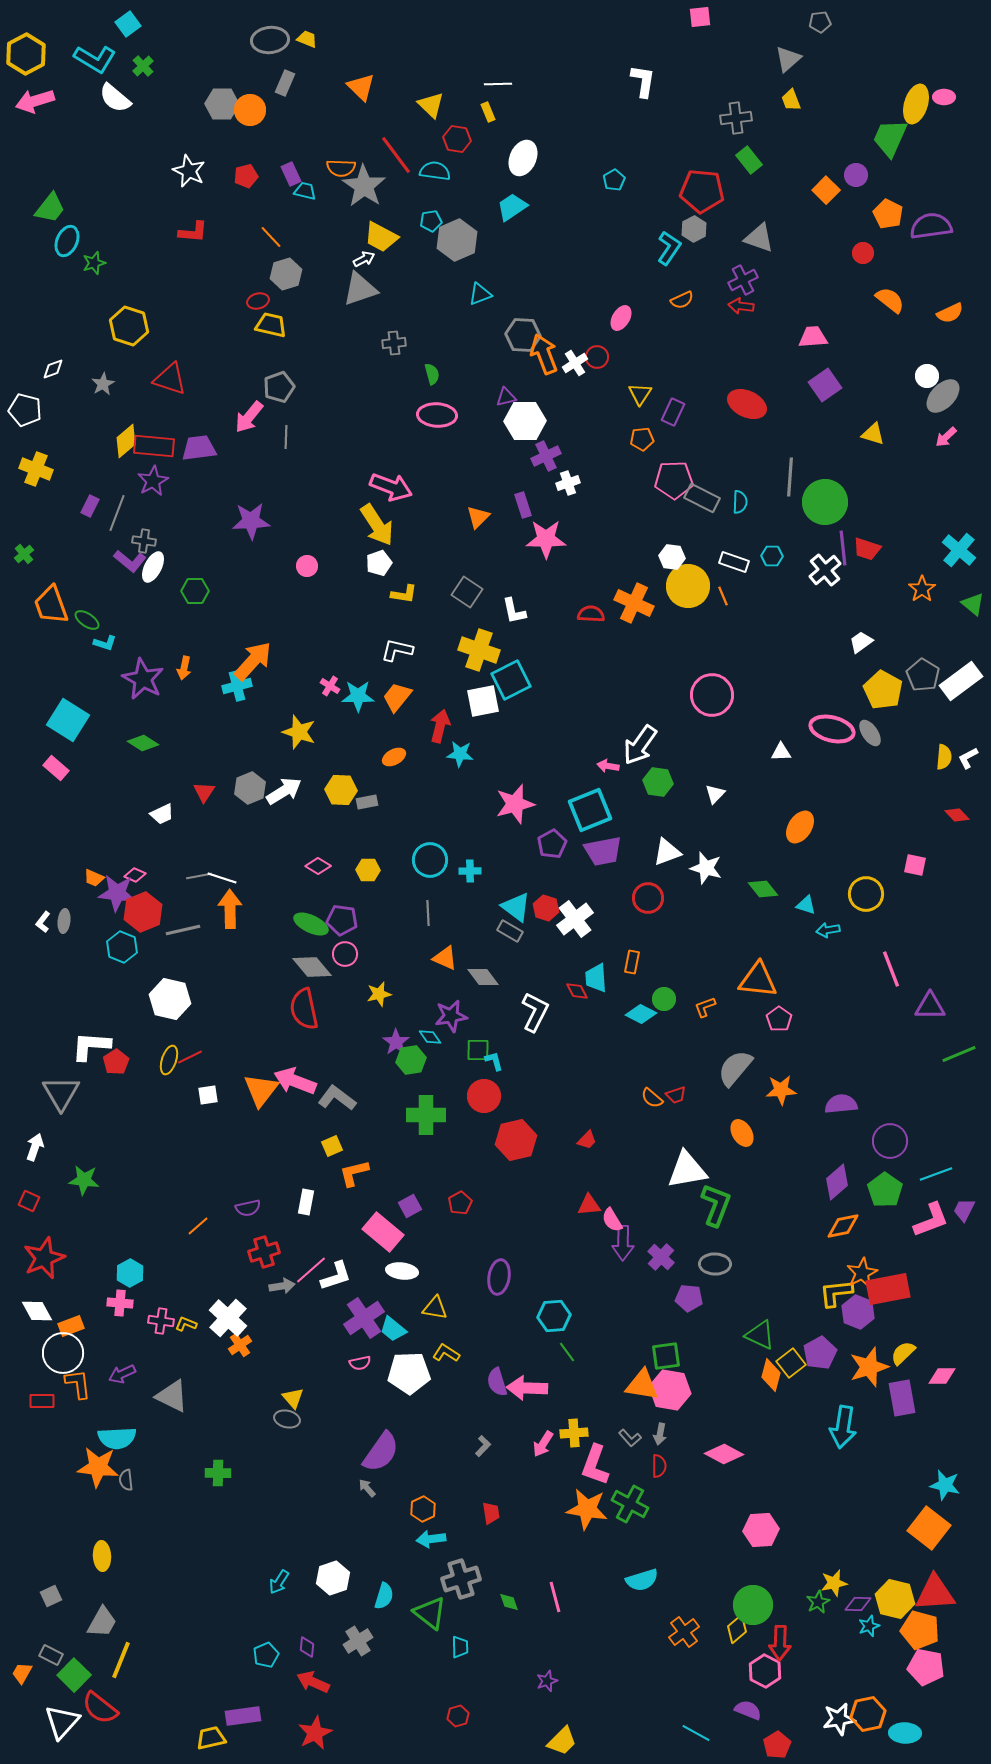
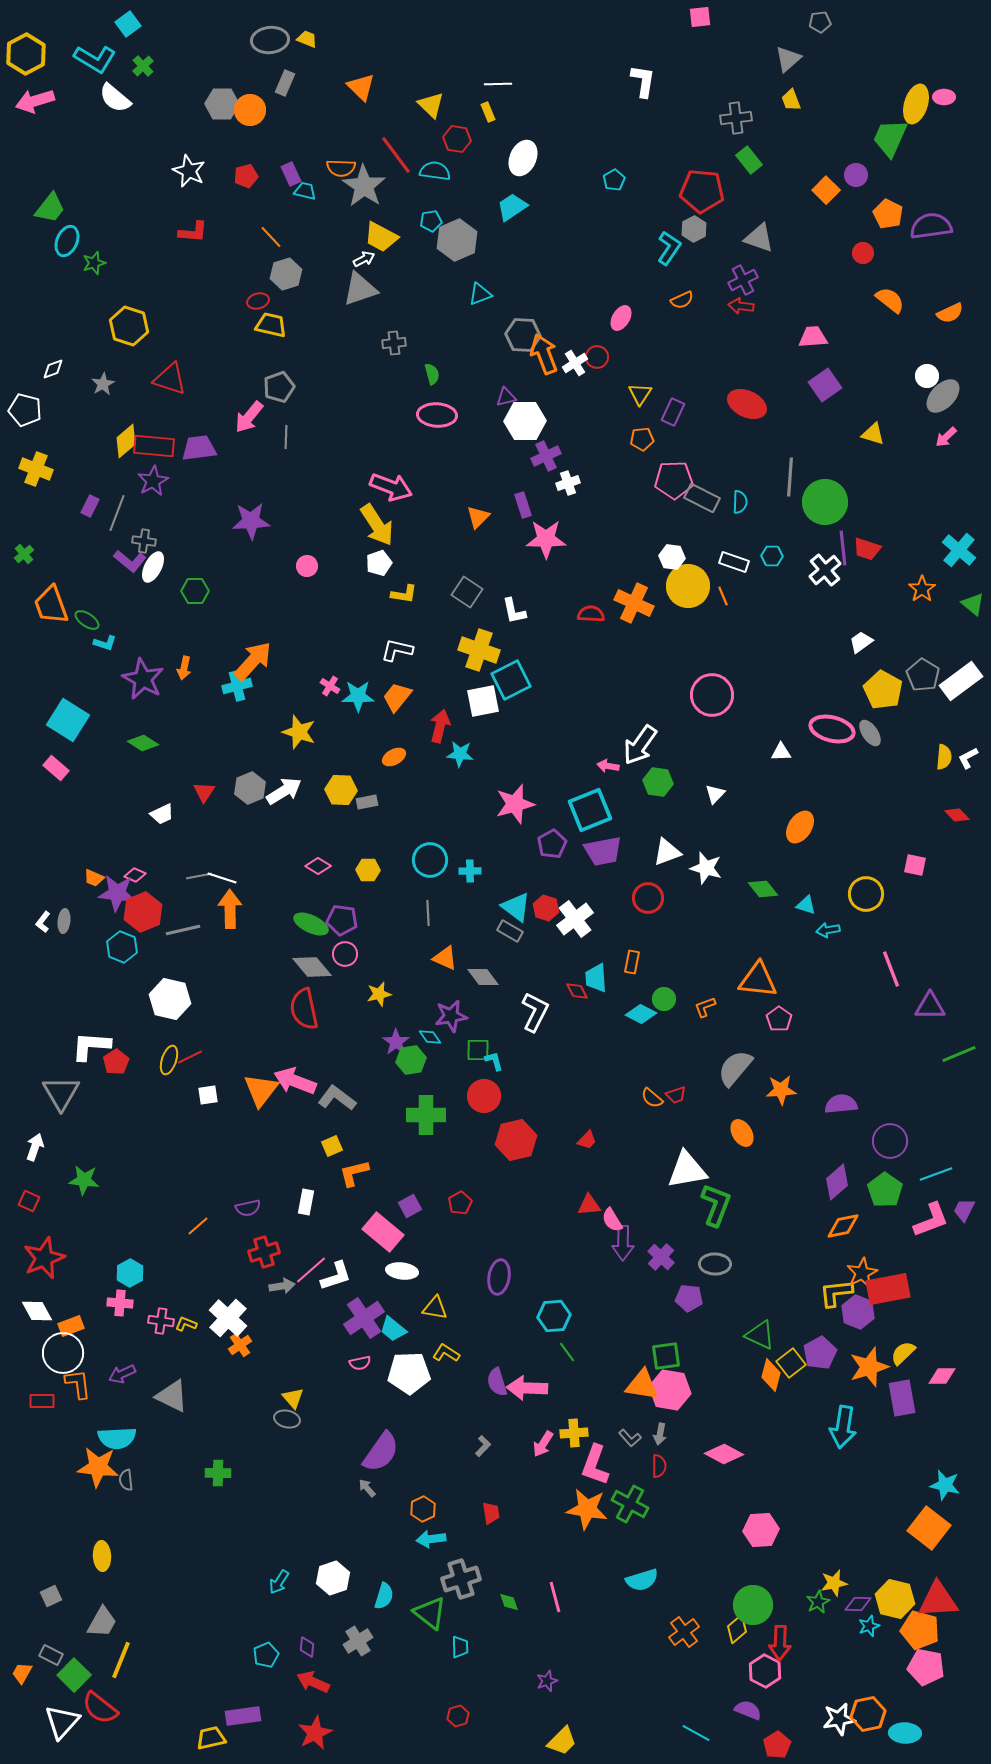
red triangle at (935, 1593): moved 3 px right, 7 px down
